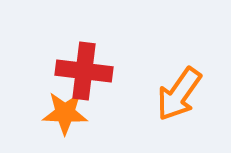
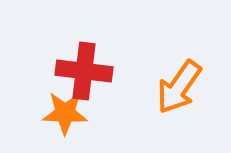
orange arrow: moved 7 px up
